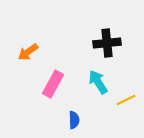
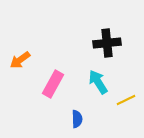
orange arrow: moved 8 px left, 8 px down
blue semicircle: moved 3 px right, 1 px up
